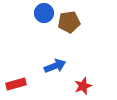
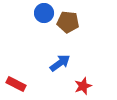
brown pentagon: moved 1 px left; rotated 15 degrees clockwise
blue arrow: moved 5 px right, 3 px up; rotated 15 degrees counterclockwise
red rectangle: rotated 42 degrees clockwise
